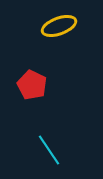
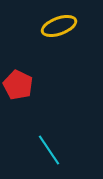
red pentagon: moved 14 px left
